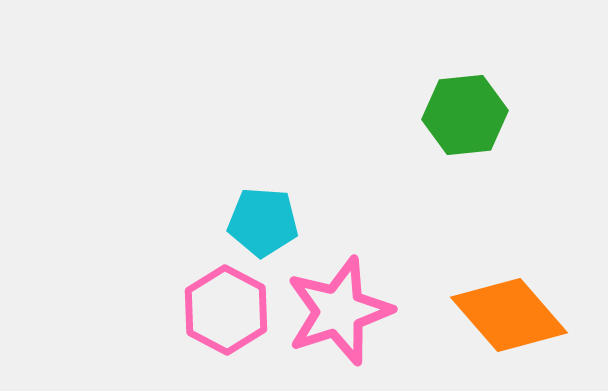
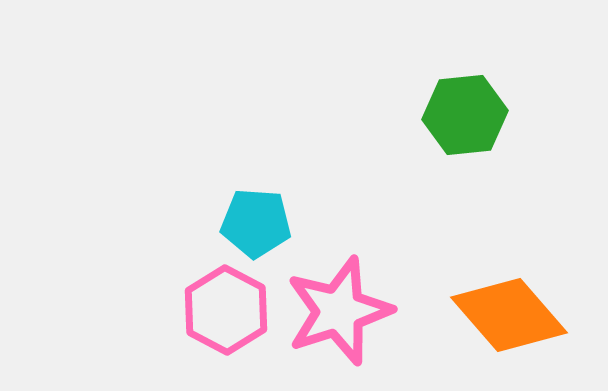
cyan pentagon: moved 7 px left, 1 px down
